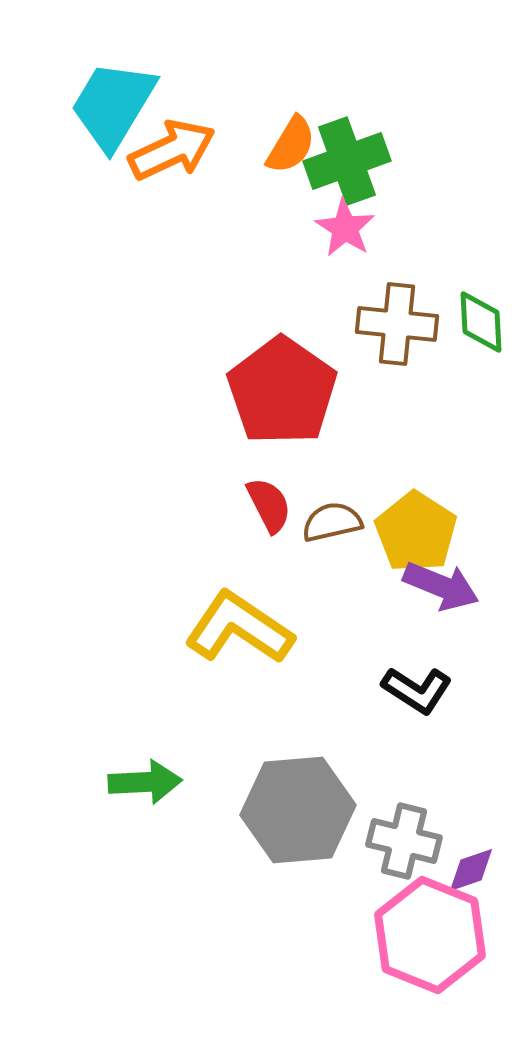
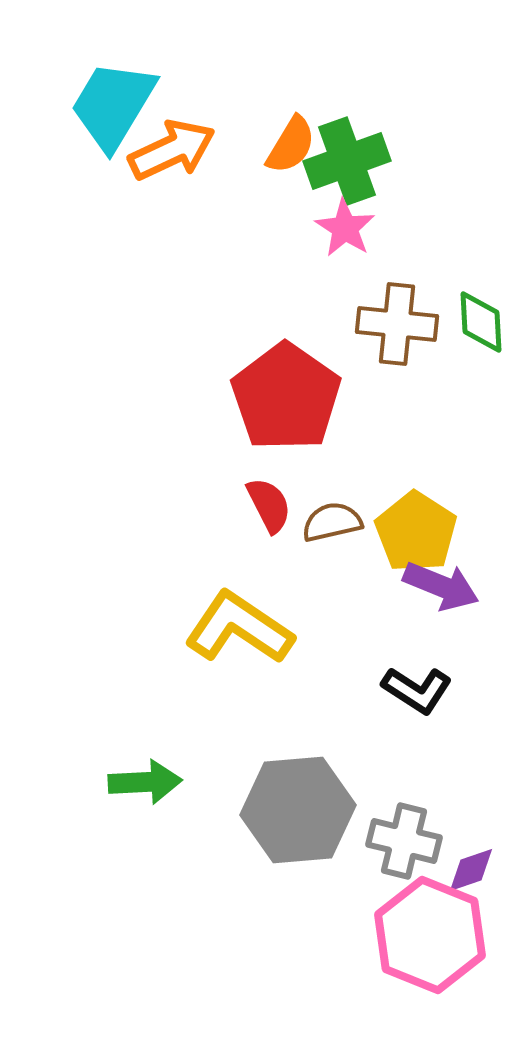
red pentagon: moved 4 px right, 6 px down
